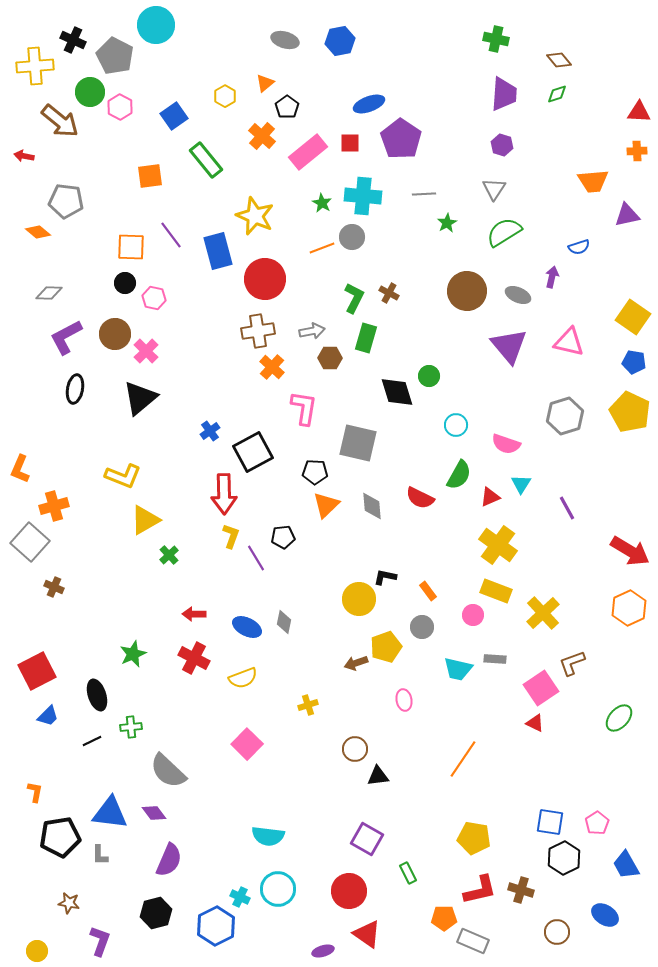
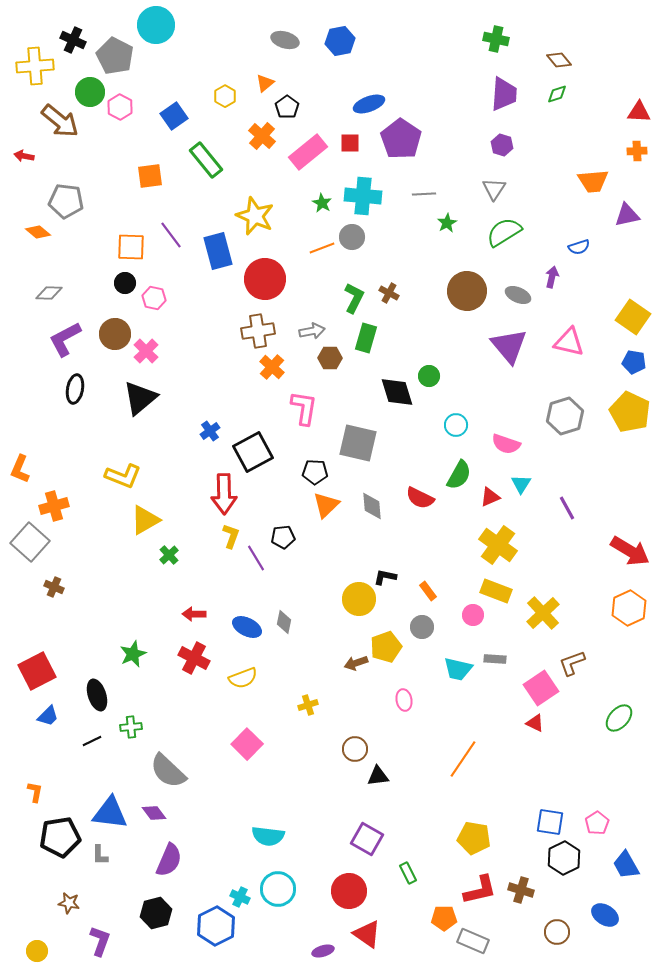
purple L-shape at (66, 337): moved 1 px left, 2 px down
